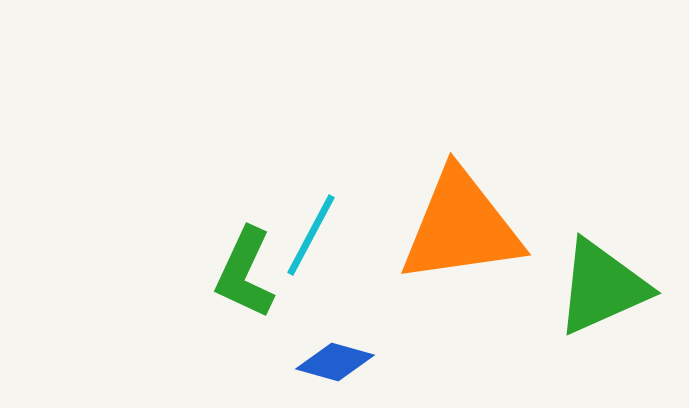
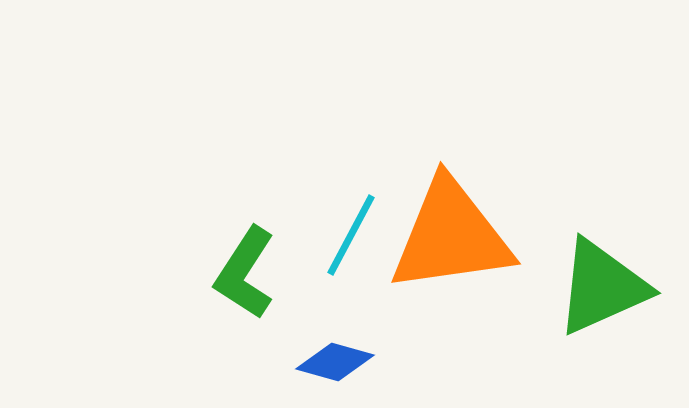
orange triangle: moved 10 px left, 9 px down
cyan line: moved 40 px right
green L-shape: rotated 8 degrees clockwise
